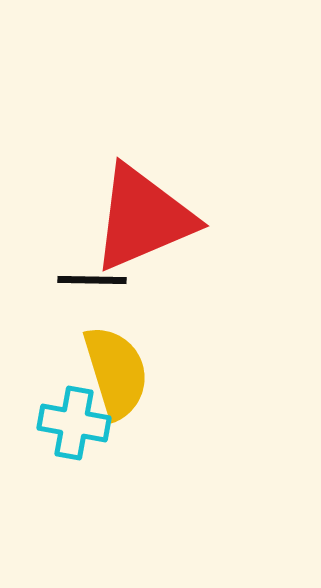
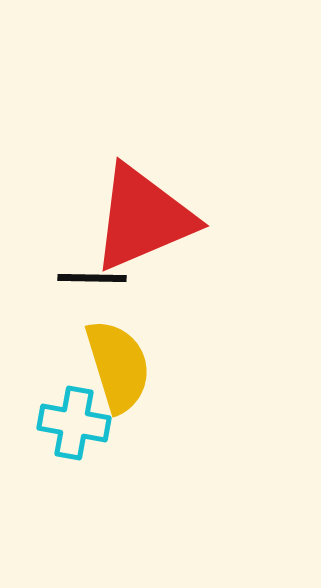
black line: moved 2 px up
yellow semicircle: moved 2 px right, 6 px up
